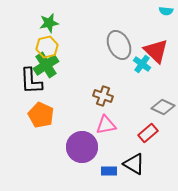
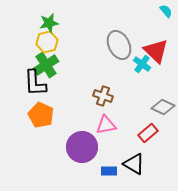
cyan semicircle: rotated 136 degrees counterclockwise
yellow hexagon: moved 5 px up
black L-shape: moved 4 px right, 2 px down
